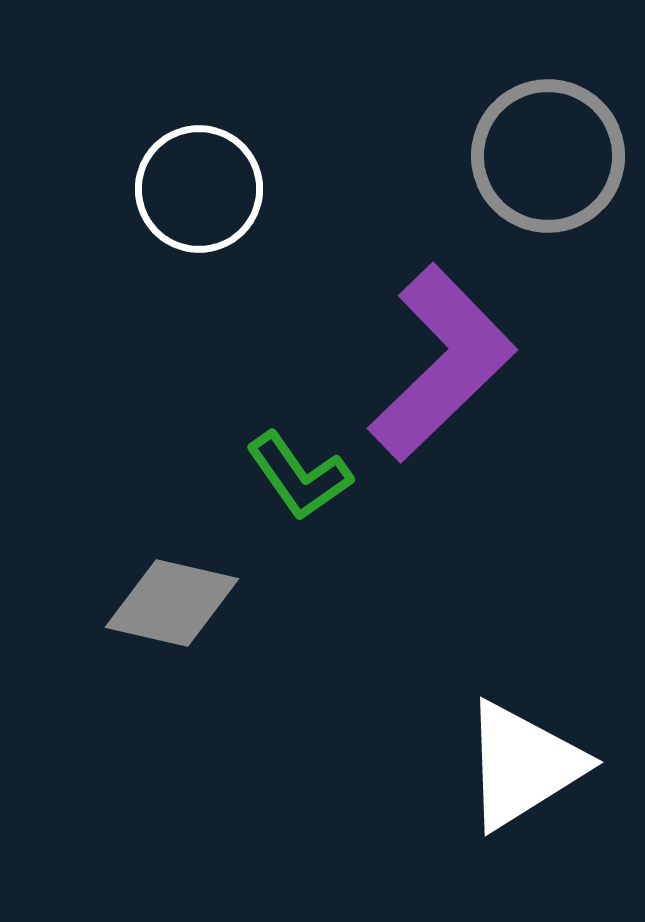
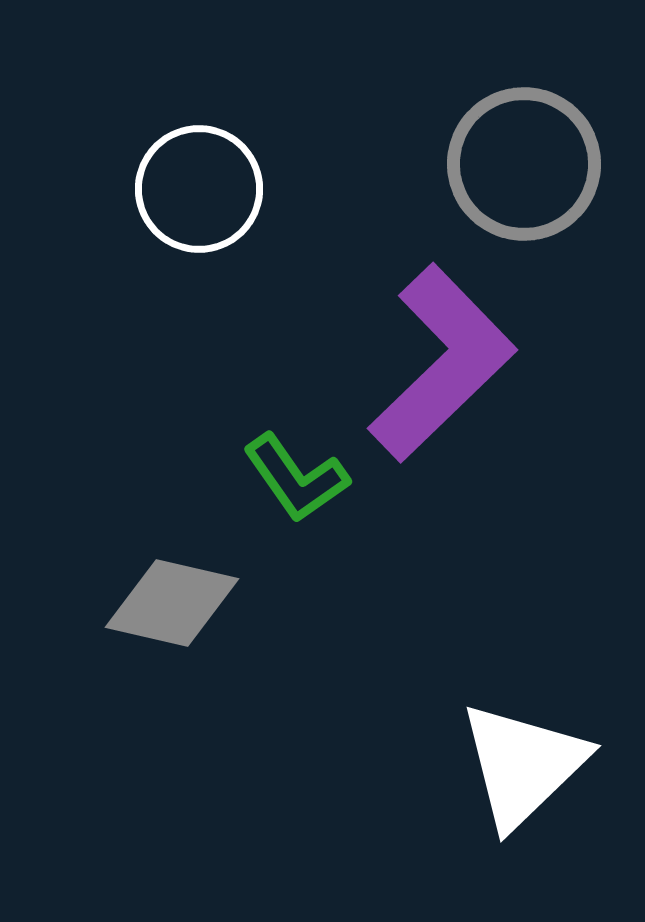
gray circle: moved 24 px left, 8 px down
green L-shape: moved 3 px left, 2 px down
white triangle: rotated 12 degrees counterclockwise
